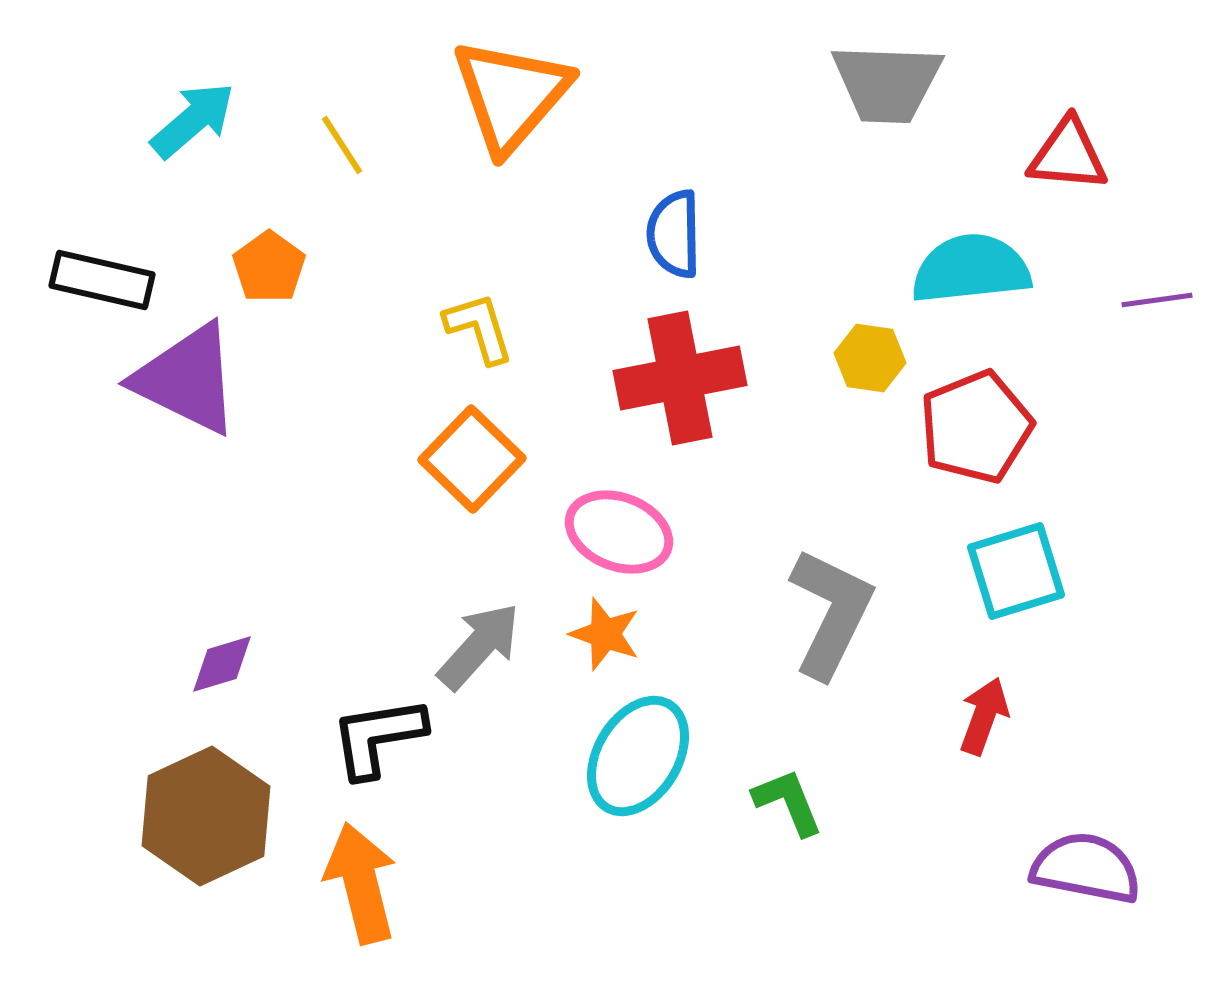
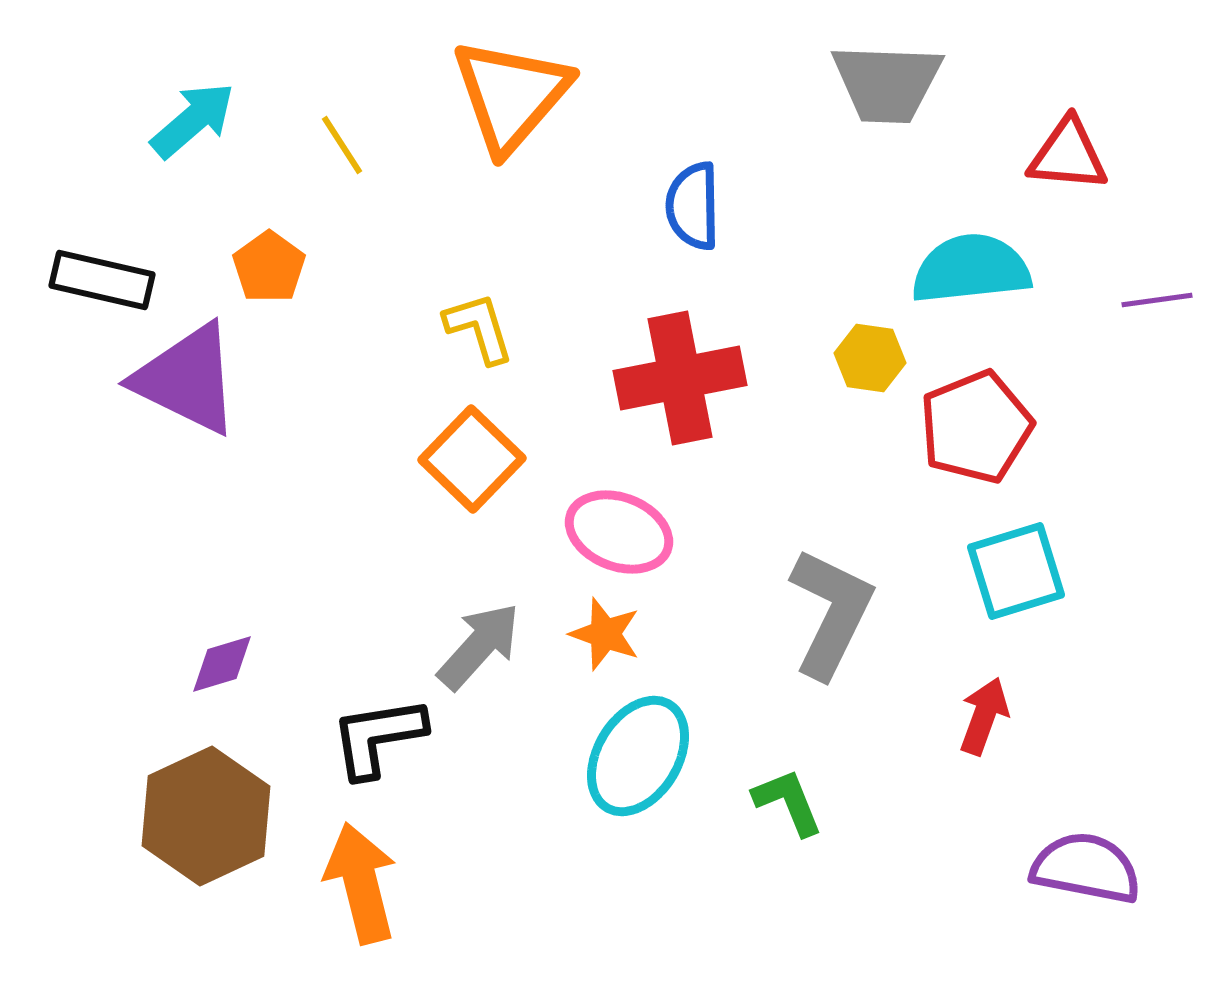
blue semicircle: moved 19 px right, 28 px up
